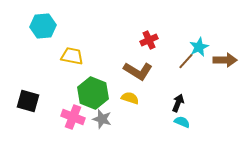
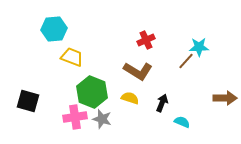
cyan hexagon: moved 11 px right, 3 px down
red cross: moved 3 px left
cyan star: rotated 24 degrees clockwise
yellow trapezoid: moved 1 px down; rotated 10 degrees clockwise
brown arrow: moved 38 px down
green hexagon: moved 1 px left, 1 px up
black arrow: moved 16 px left
pink cross: moved 2 px right; rotated 30 degrees counterclockwise
